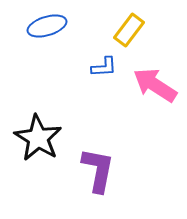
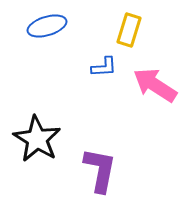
yellow rectangle: rotated 20 degrees counterclockwise
black star: moved 1 px left, 1 px down
purple L-shape: moved 2 px right
